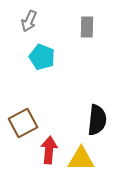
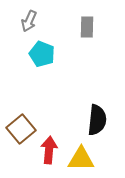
cyan pentagon: moved 3 px up
brown square: moved 2 px left, 6 px down; rotated 12 degrees counterclockwise
